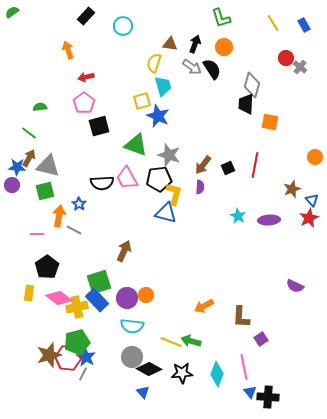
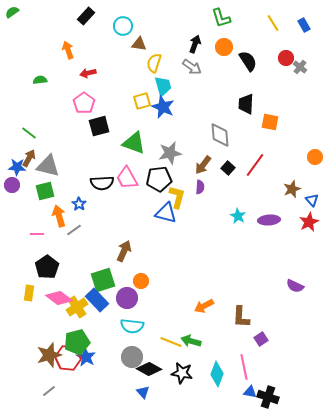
brown triangle at (170, 44): moved 31 px left
black semicircle at (212, 69): moved 36 px right, 8 px up
red arrow at (86, 77): moved 2 px right, 4 px up
gray diamond at (252, 85): moved 32 px left, 50 px down; rotated 20 degrees counterclockwise
green semicircle at (40, 107): moved 27 px up
blue star at (158, 116): moved 5 px right, 9 px up
green triangle at (136, 145): moved 2 px left, 2 px up
gray star at (169, 155): moved 1 px right, 2 px up; rotated 30 degrees counterclockwise
red line at (255, 165): rotated 25 degrees clockwise
black square at (228, 168): rotated 24 degrees counterclockwise
yellow L-shape at (174, 194): moved 3 px right, 3 px down
orange arrow at (59, 216): rotated 25 degrees counterclockwise
red star at (309, 218): moved 4 px down
gray line at (74, 230): rotated 63 degrees counterclockwise
green square at (99, 282): moved 4 px right, 2 px up
orange circle at (146, 295): moved 5 px left, 14 px up
yellow cross at (77, 307): rotated 20 degrees counterclockwise
black star at (182, 373): rotated 15 degrees clockwise
gray line at (83, 374): moved 34 px left, 17 px down; rotated 24 degrees clockwise
blue triangle at (250, 392): rotated 40 degrees counterclockwise
black cross at (268, 397): rotated 15 degrees clockwise
